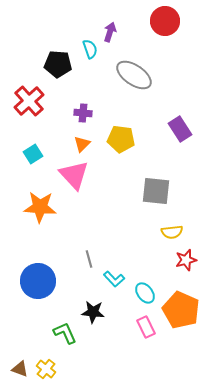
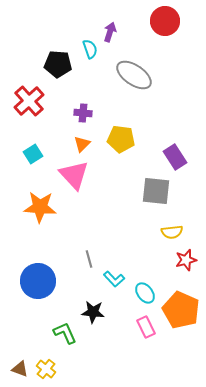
purple rectangle: moved 5 px left, 28 px down
